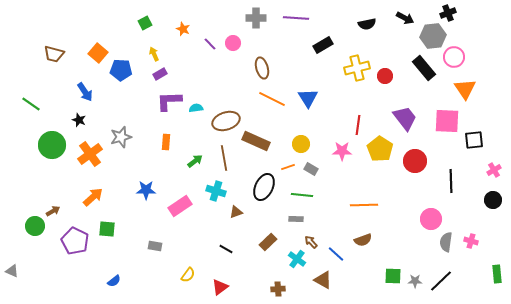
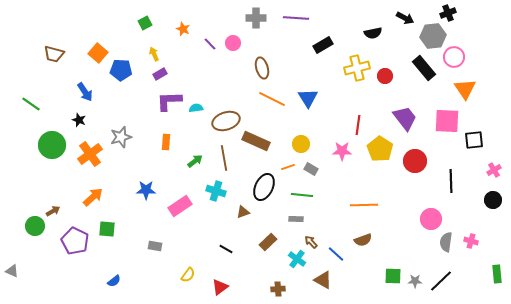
black semicircle at (367, 24): moved 6 px right, 9 px down
brown triangle at (236, 212): moved 7 px right
